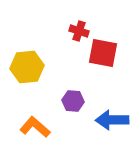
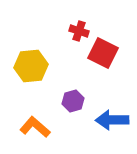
red square: rotated 16 degrees clockwise
yellow hexagon: moved 4 px right, 1 px up
purple hexagon: rotated 20 degrees counterclockwise
